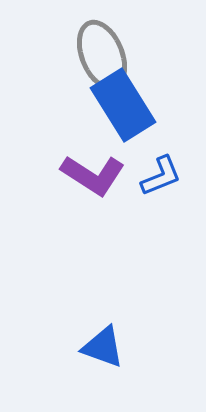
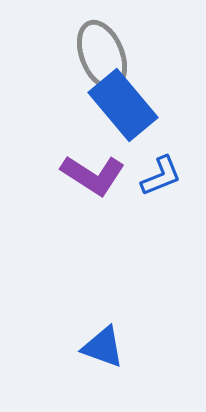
blue rectangle: rotated 8 degrees counterclockwise
